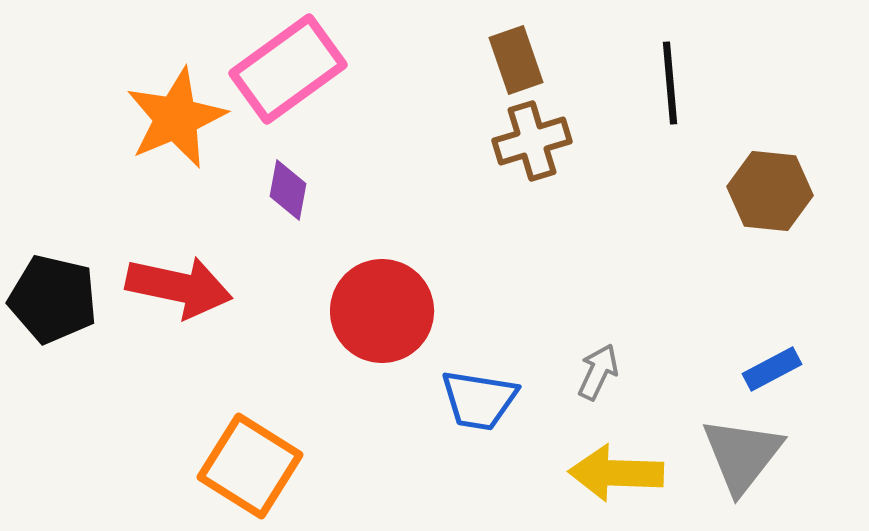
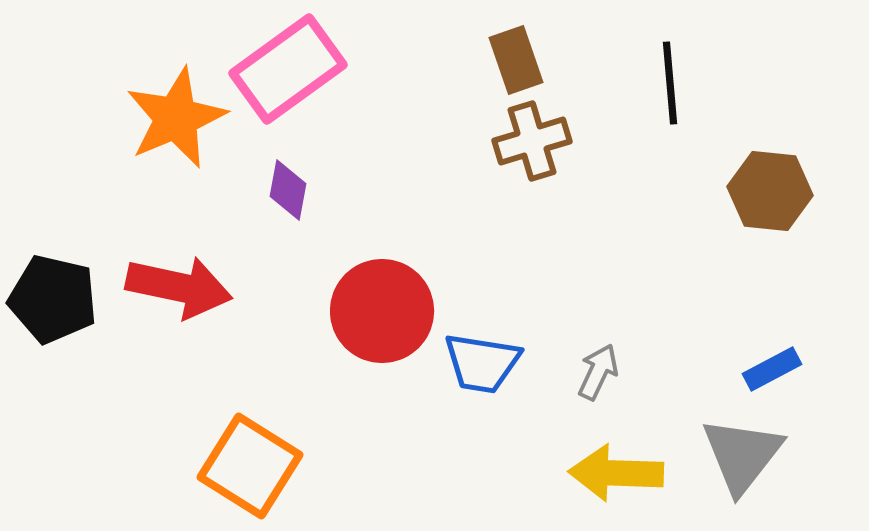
blue trapezoid: moved 3 px right, 37 px up
